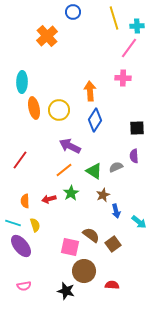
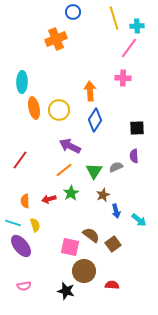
orange cross: moved 9 px right, 3 px down; rotated 20 degrees clockwise
green triangle: rotated 30 degrees clockwise
cyan arrow: moved 2 px up
